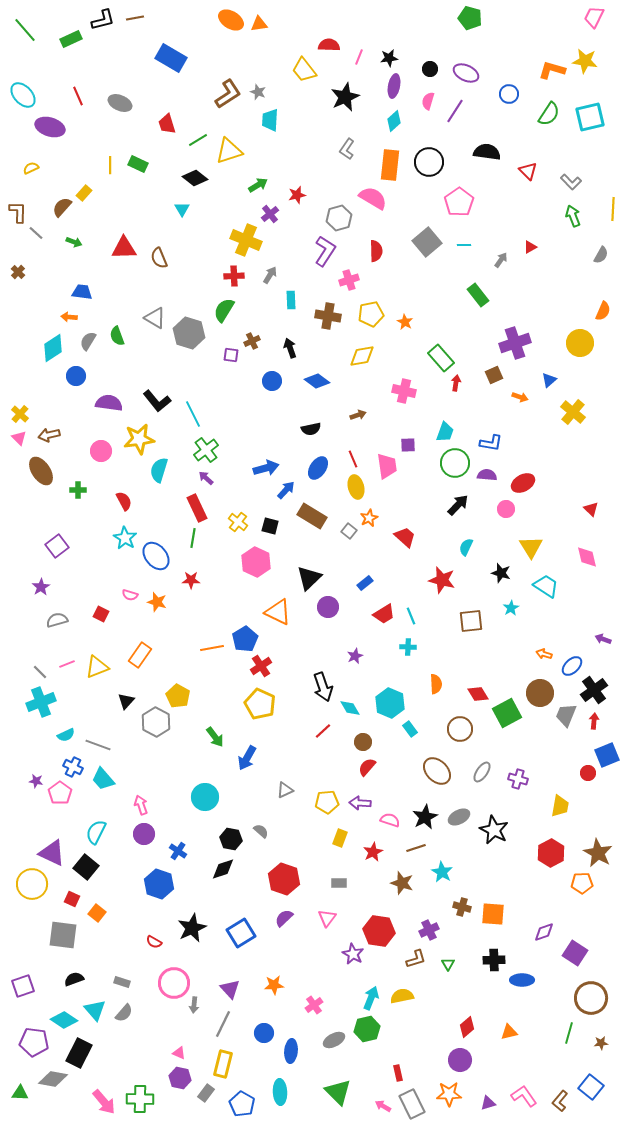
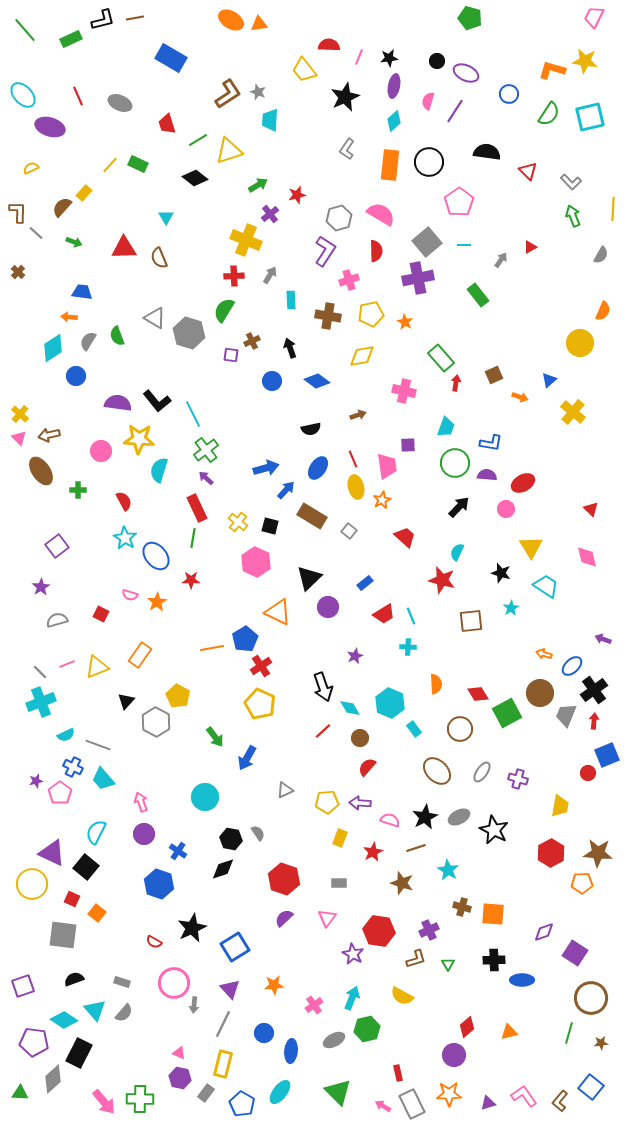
black circle at (430, 69): moved 7 px right, 8 px up
yellow line at (110, 165): rotated 42 degrees clockwise
pink semicircle at (373, 198): moved 8 px right, 16 px down
cyan triangle at (182, 209): moved 16 px left, 8 px down
purple cross at (515, 343): moved 97 px left, 65 px up; rotated 8 degrees clockwise
purple semicircle at (109, 403): moved 9 px right
cyan trapezoid at (445, 432): moved 1 px right, 5 px up
yellow star at (139, 439): rotated 12 degrees clockwise
black arrow at (458, 505): moved 1 px right, 2 px down
orange star at (369, 518): moved 13 px right, 18 px up
cyan semicircle at (466, 547): moved 9 px left, 5 px down
orange star at (157, 602): rotated 24 degrees clockwise
cyan rectangle at (410, 729): moved 4 px right
brown circle at (363, 742): moved 3 px left, 4 px up
purple star at (36, 781): rotated 24 degrees counterclockwise
pink arrow at (141, 805): moved 3 px up
gray semicircle at (261, 831): moved 3 px left, 2 px down; rotated 14 degrees clockwise
brown star at (598, 853): rotated 24 degrees counterclockwise
cyan star at (442, 872): moved 6 px right, 2 px up
blue square at (241, 933): moved 6 px left, 14 px down
yellow semicircle at (402, 996): rotated 140 degrees counterclockwise
cyan arrow at (371, 998): moved 19 px left
purple circle at (460, 1060): moved 6 px left, 5 px up
gray diamond at (53, 1079): rotated 52 degrees counterclockwise
cyan ellipse at (280, 1092): rotated 40 degrees clockwise
